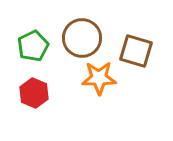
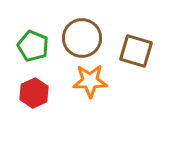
green pentagon: rotated 24 degrees counterclockwise
orange star: moved 9 px left, 3 px down
red hexagon: rotated 12 degrees clockwise
